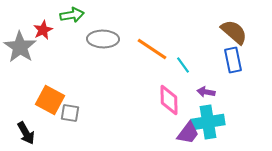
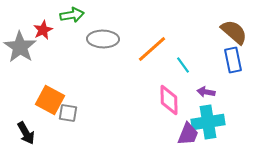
orange line: rotated 76 degrees counterclockwise
gray square: moved 2 px left
purple trapezoid: moved 1 px down; rotated 15 degrees counterclockwise
